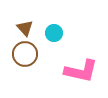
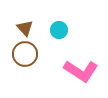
cyan circle: moved 5 px right, 3 px up
pink L-shape: rotated 20 degrees clockwise
